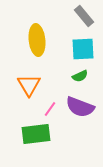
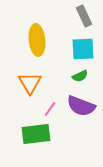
gray rectangle: rotated 15 degrees clockwise
orange triangle: moved 1 px right, 2 px up
purple semicircle: moved 1 px right, 1 px up
